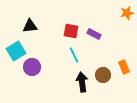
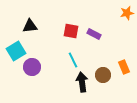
cyan line: moved 1 px left, 5 px down
